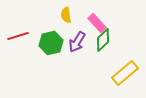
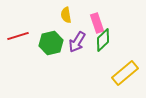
pink rectangle: rotated 24 degrees clockwise
